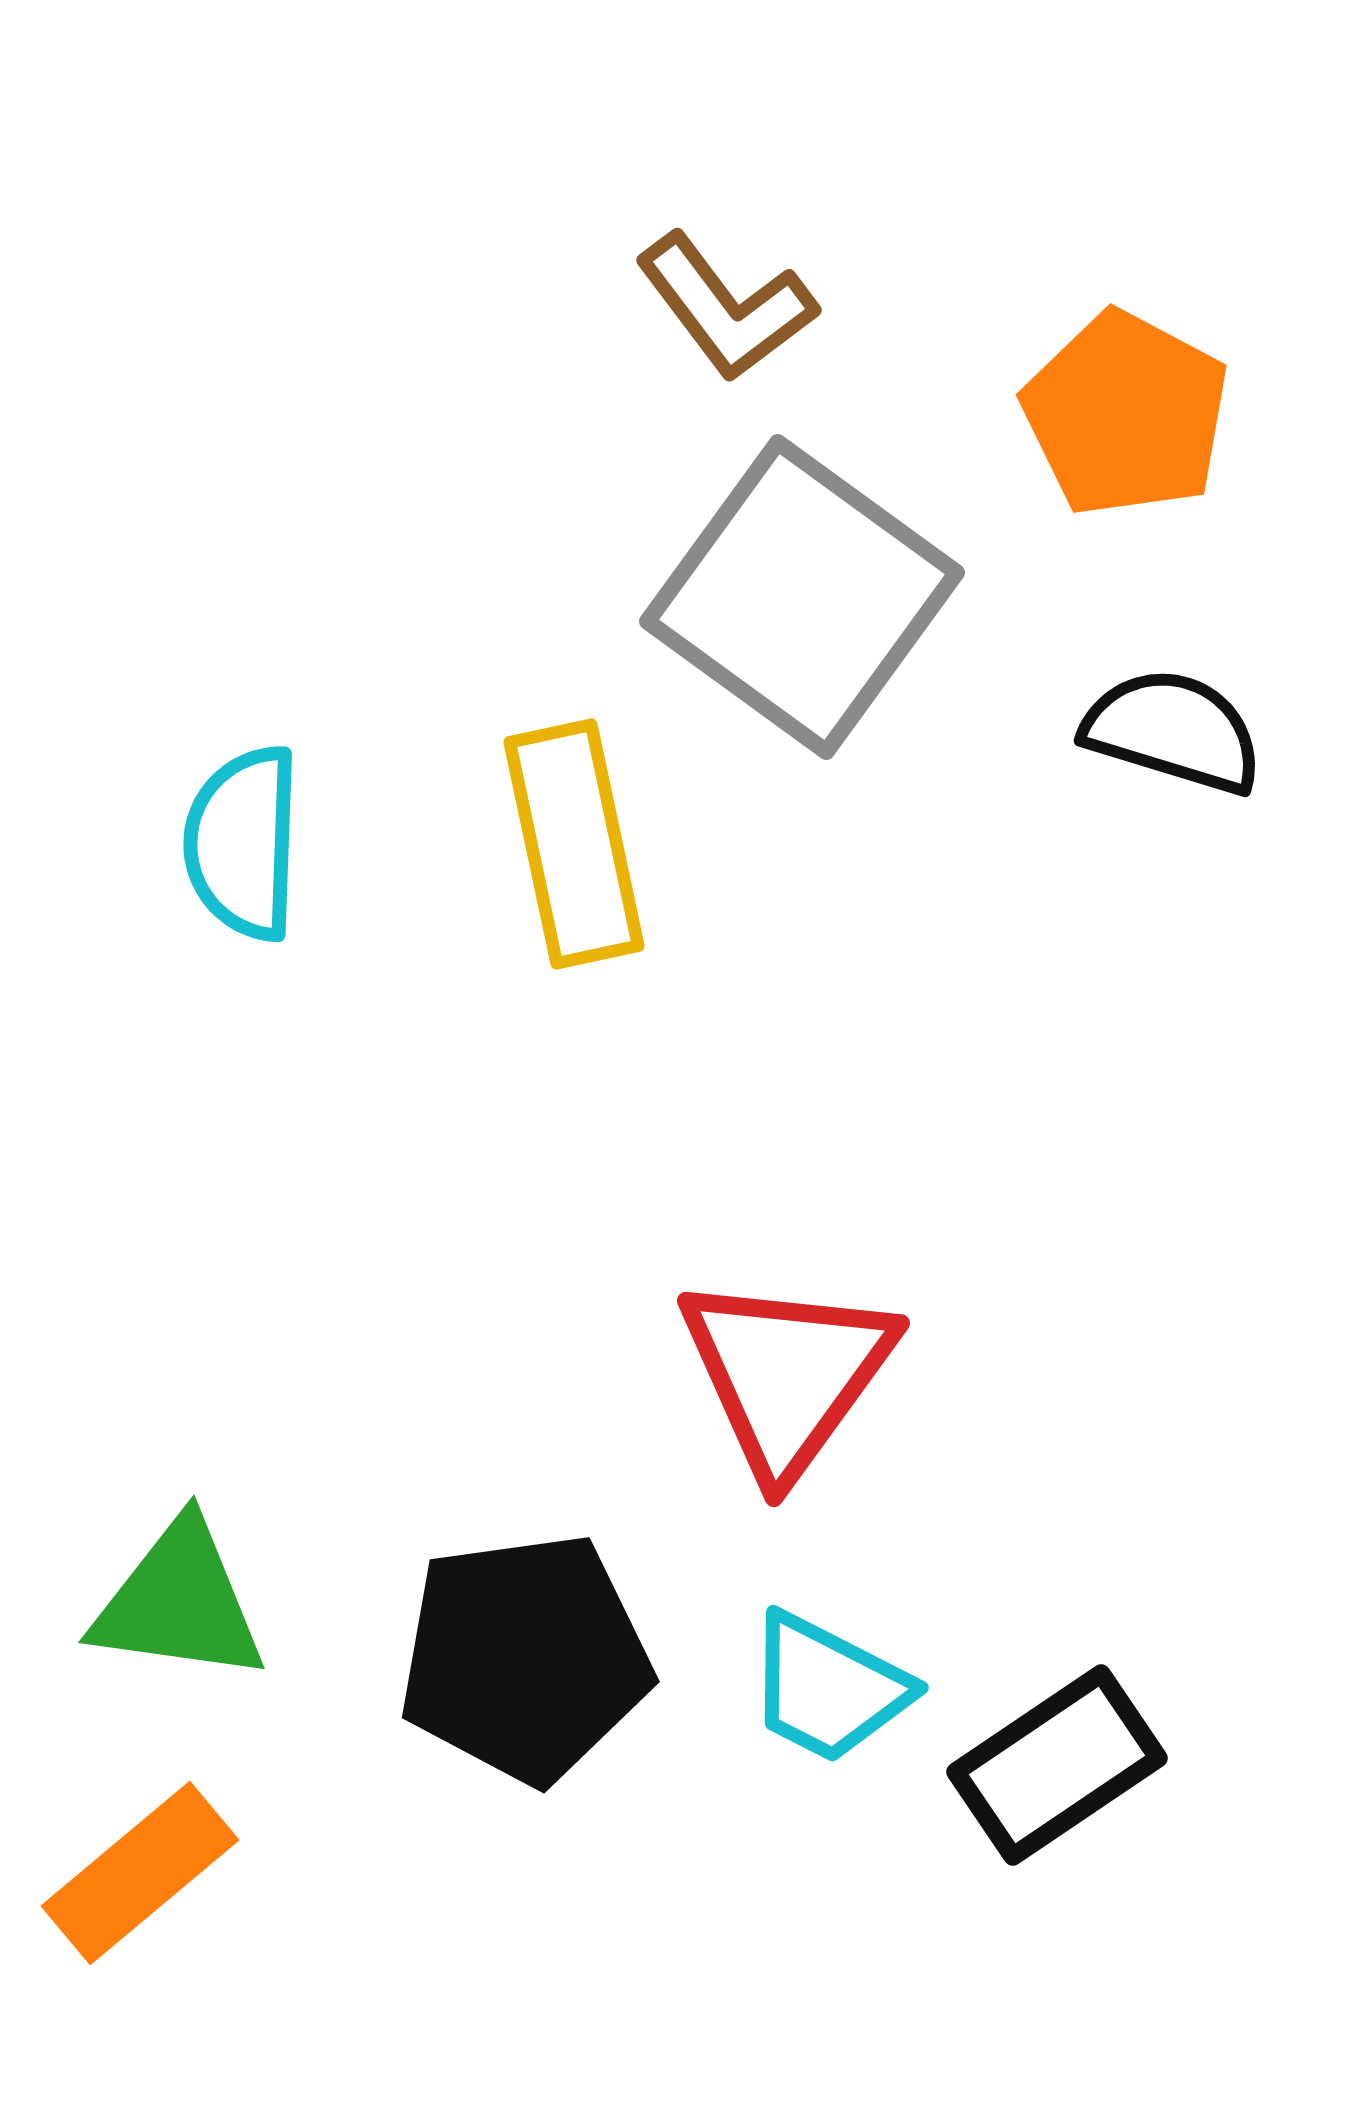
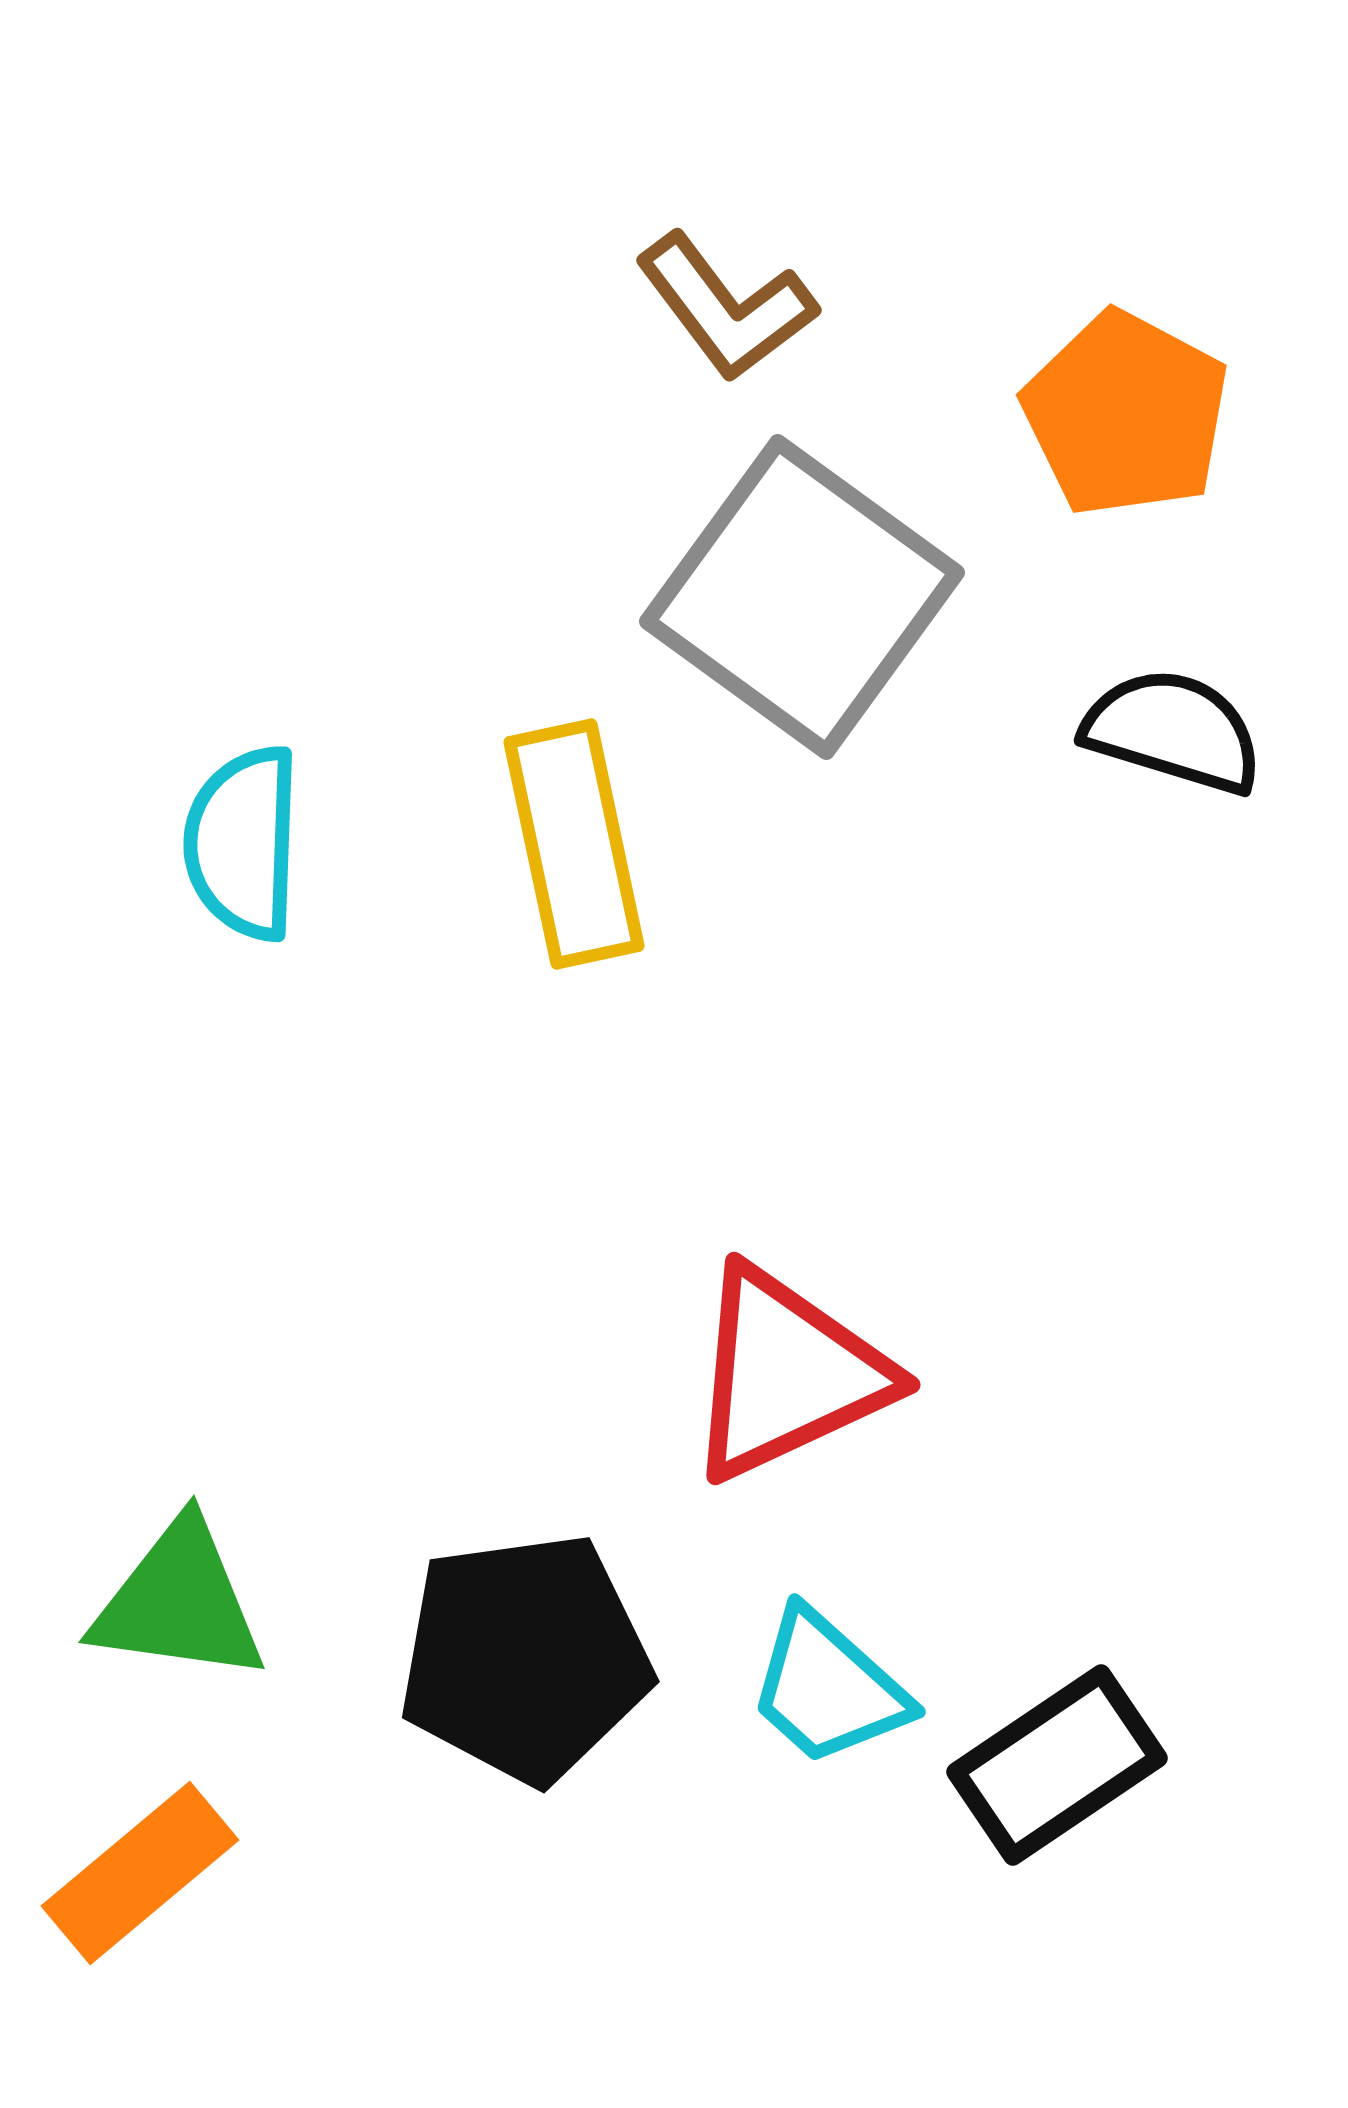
red triangle: rotated 29 degrees clockwise
cyan trapezoid: rotated 15 degrees clockwise
